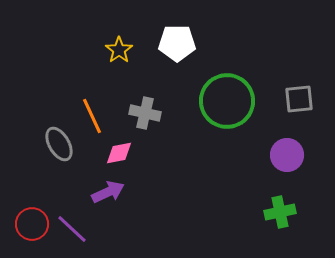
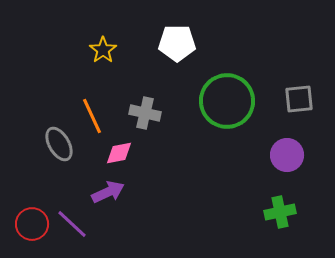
yellow star: moved 16 px left
purple line: moved 5 px up
